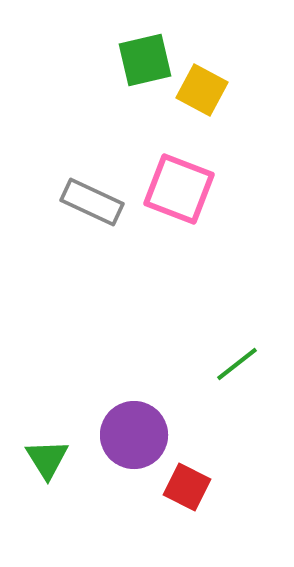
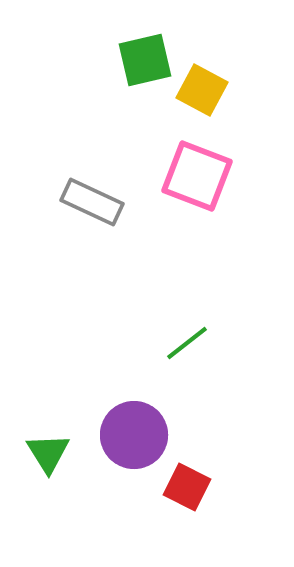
pink square: moved 18 px right, 13 px up
green line: moved 50 px left, 21 px up
green triangle: moved 1 px right, 6 px up
